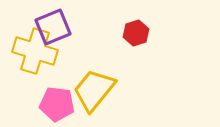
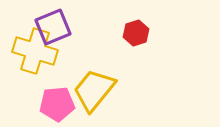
pink pentagon: rotated 12 degrees counterclockwise
